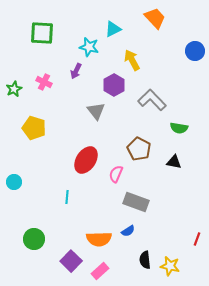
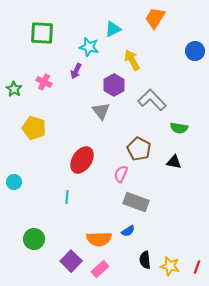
orange trapezoid: rotated 105 degrees counterclockwise
green star: rotated 14 degrees counterclockwise
gray triangle: moved 5 px right
red ellipse: moved 4 px left
pink semicircle: moved 5 px right
red line: moved 28 px down
pink rectangle: moved 2 px up
